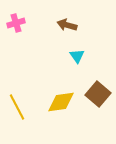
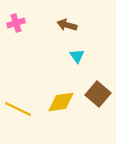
yellow line: moved 1 px right, 2 px down; rotated 36 degrees counterclockwise
